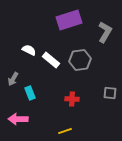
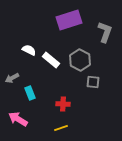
gray L-shape: rotated 10 degrees counterclockwise
gray hexagon: rotated 25 degrees counterclockwise
gray arrow: moved 1 px left, 1 px up; rotated 32 degrees clockwise
gray square: moved 17 px left, 11 px up
red cross: moved 9 px left, 5 px down
pink arrow: rotated 30 degrees clockwise
yellow line: moved 4 px left, 3 px up
